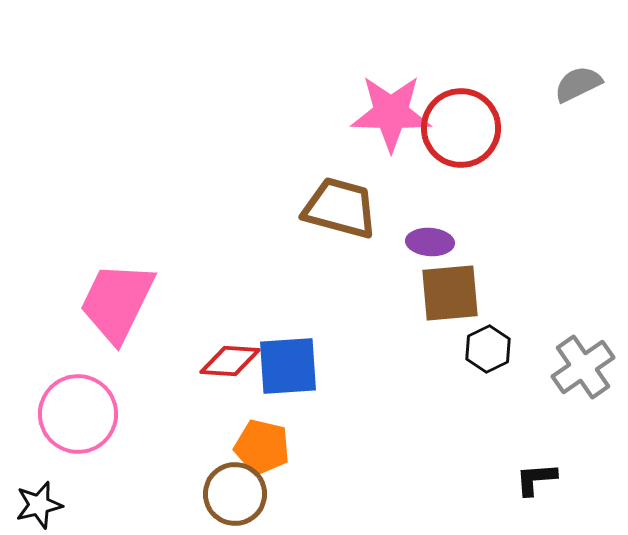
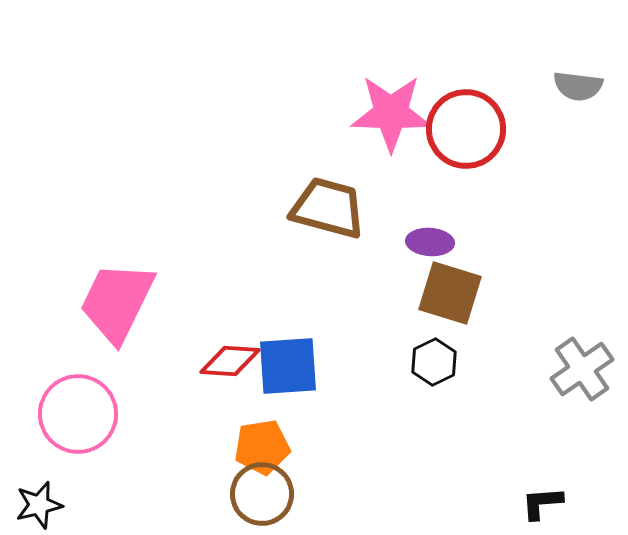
gray semicircle: moved 2 px down; rotated 147 degrees counterclockwise
red circle: moved 5 px right, 1 px down
brown trapezoid: moved 12 px left
brown square: rotated 22 degrees clockwise
black hexagon: moved 54 px left, 13 px down
gray cross: moved 1 px left, 2 px down
orange pentagon: rotated 22 degrees counterclockwise
black L-shape: moved 6 px right, 24 px down
brown circle: moved 27 px right
